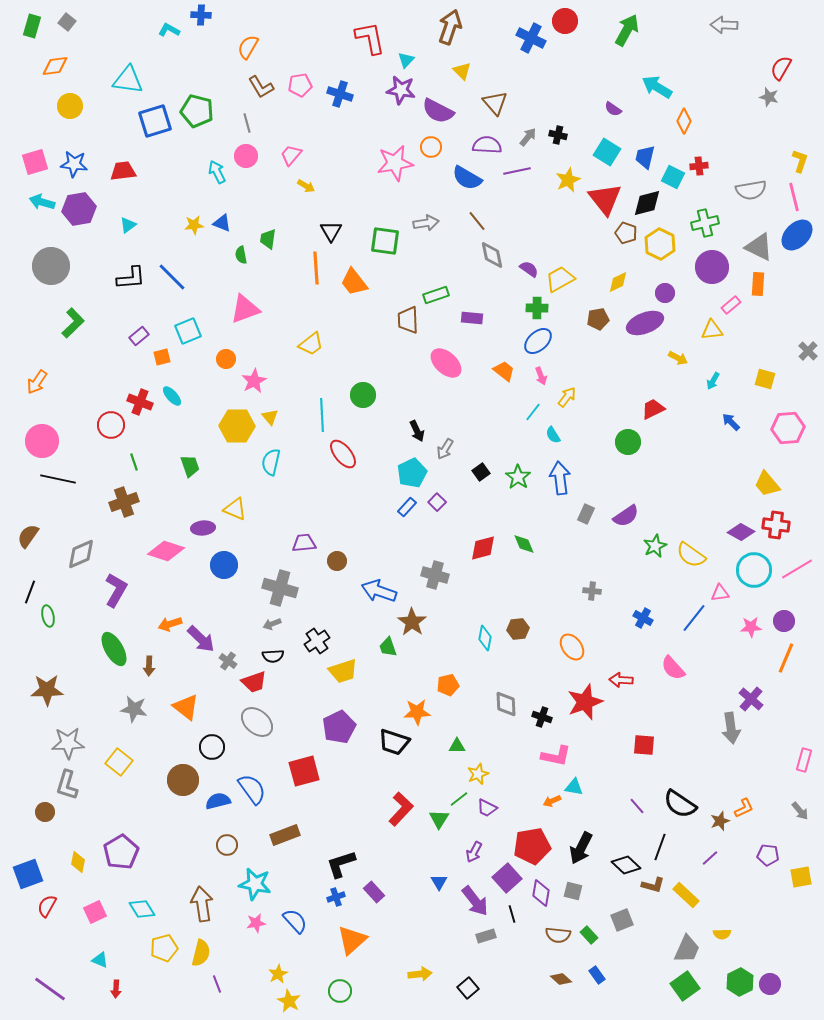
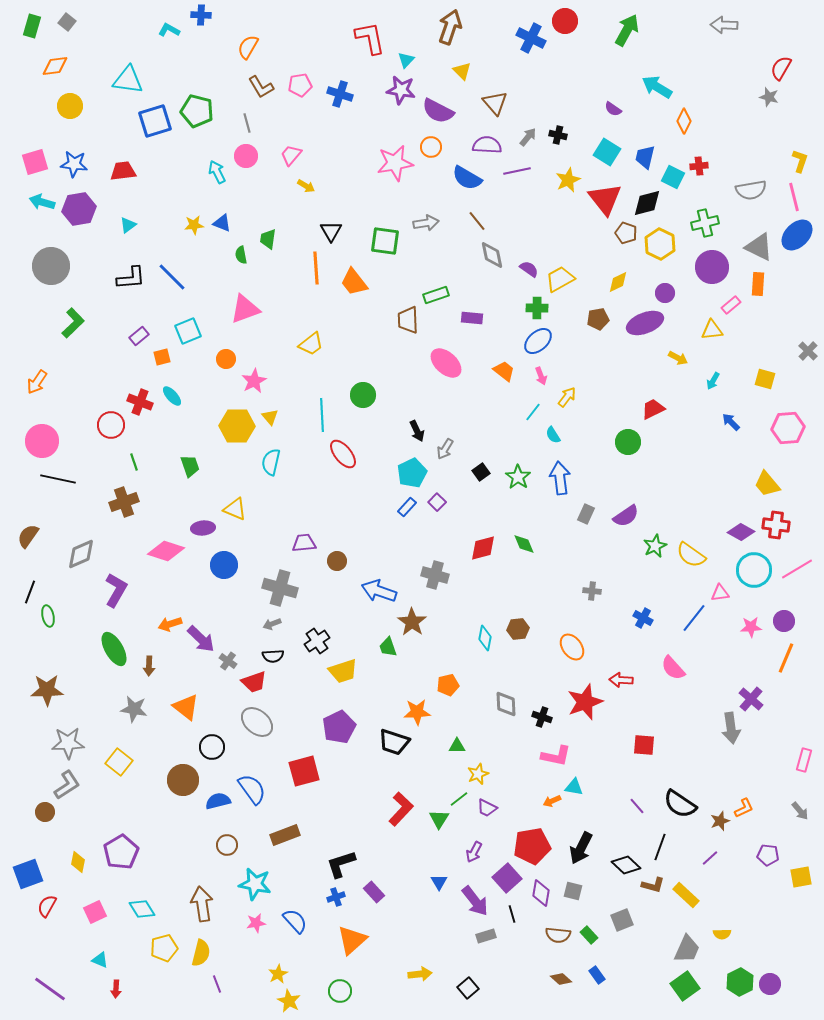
gray L-shape at (67, 785): rotated 140 degrees counterclockwise
